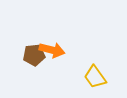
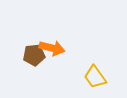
orange arrow: moved 2 px up
